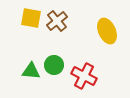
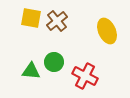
green circle: moved 3 px up
red cross: moved 1 px right
